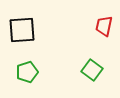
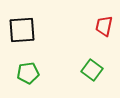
green pentagon: moved 1 px right, 1 px down; rotated 10 degrees clockwise
